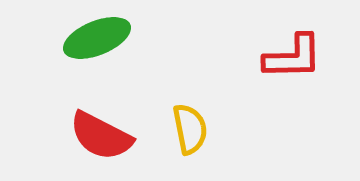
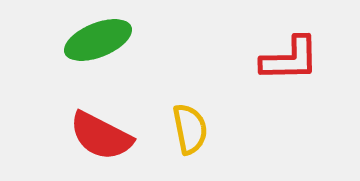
green ellipse: moved 1 px right, 2 px down
red L-shape: moved 3 px left, 2 px down
